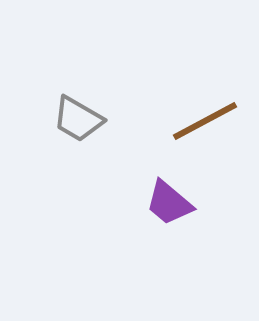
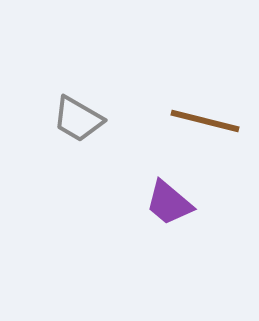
brown line: rotated 42 degrees clockwise
